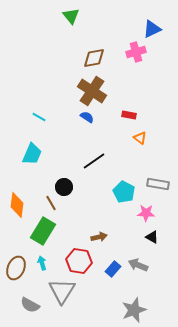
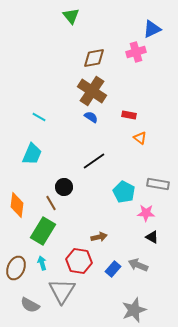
blue semicircle: moved 4 px right
